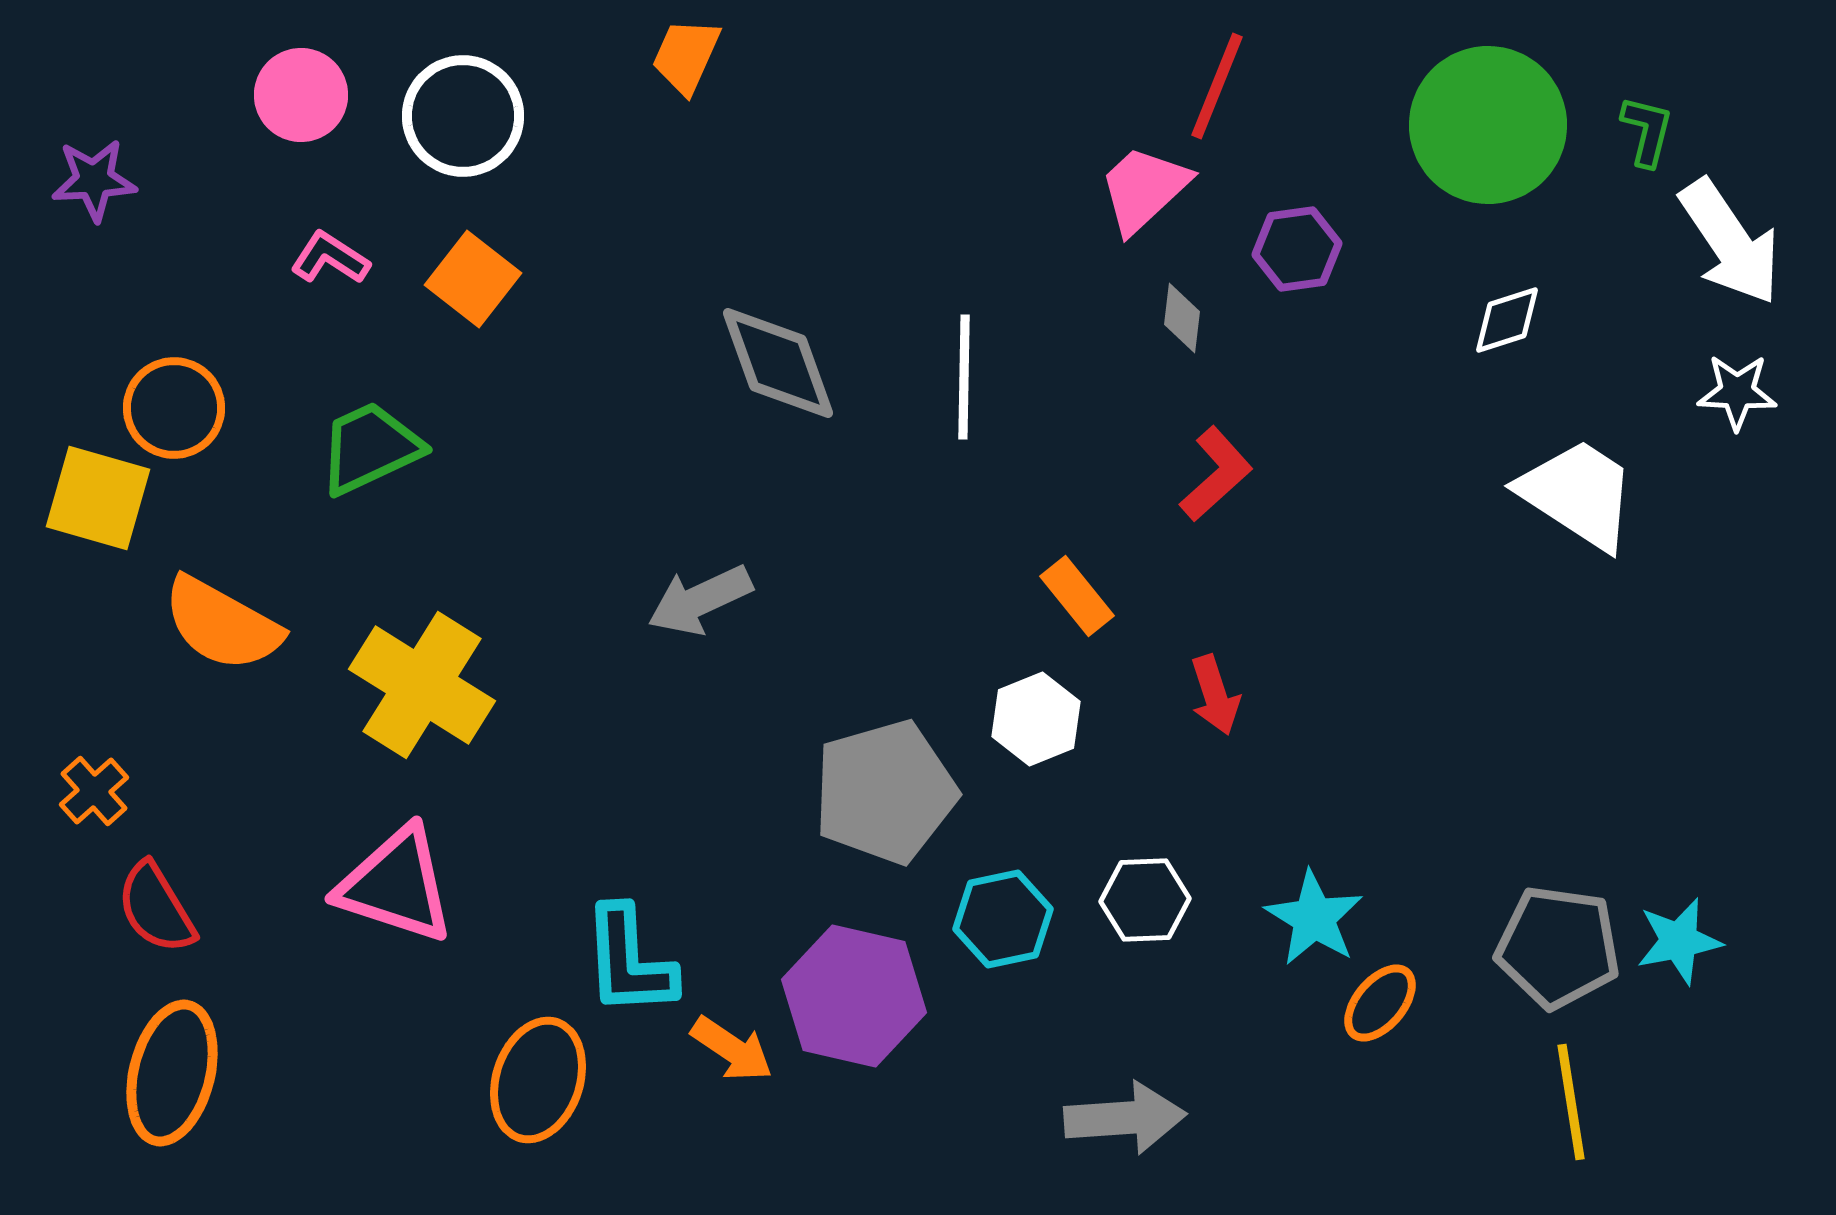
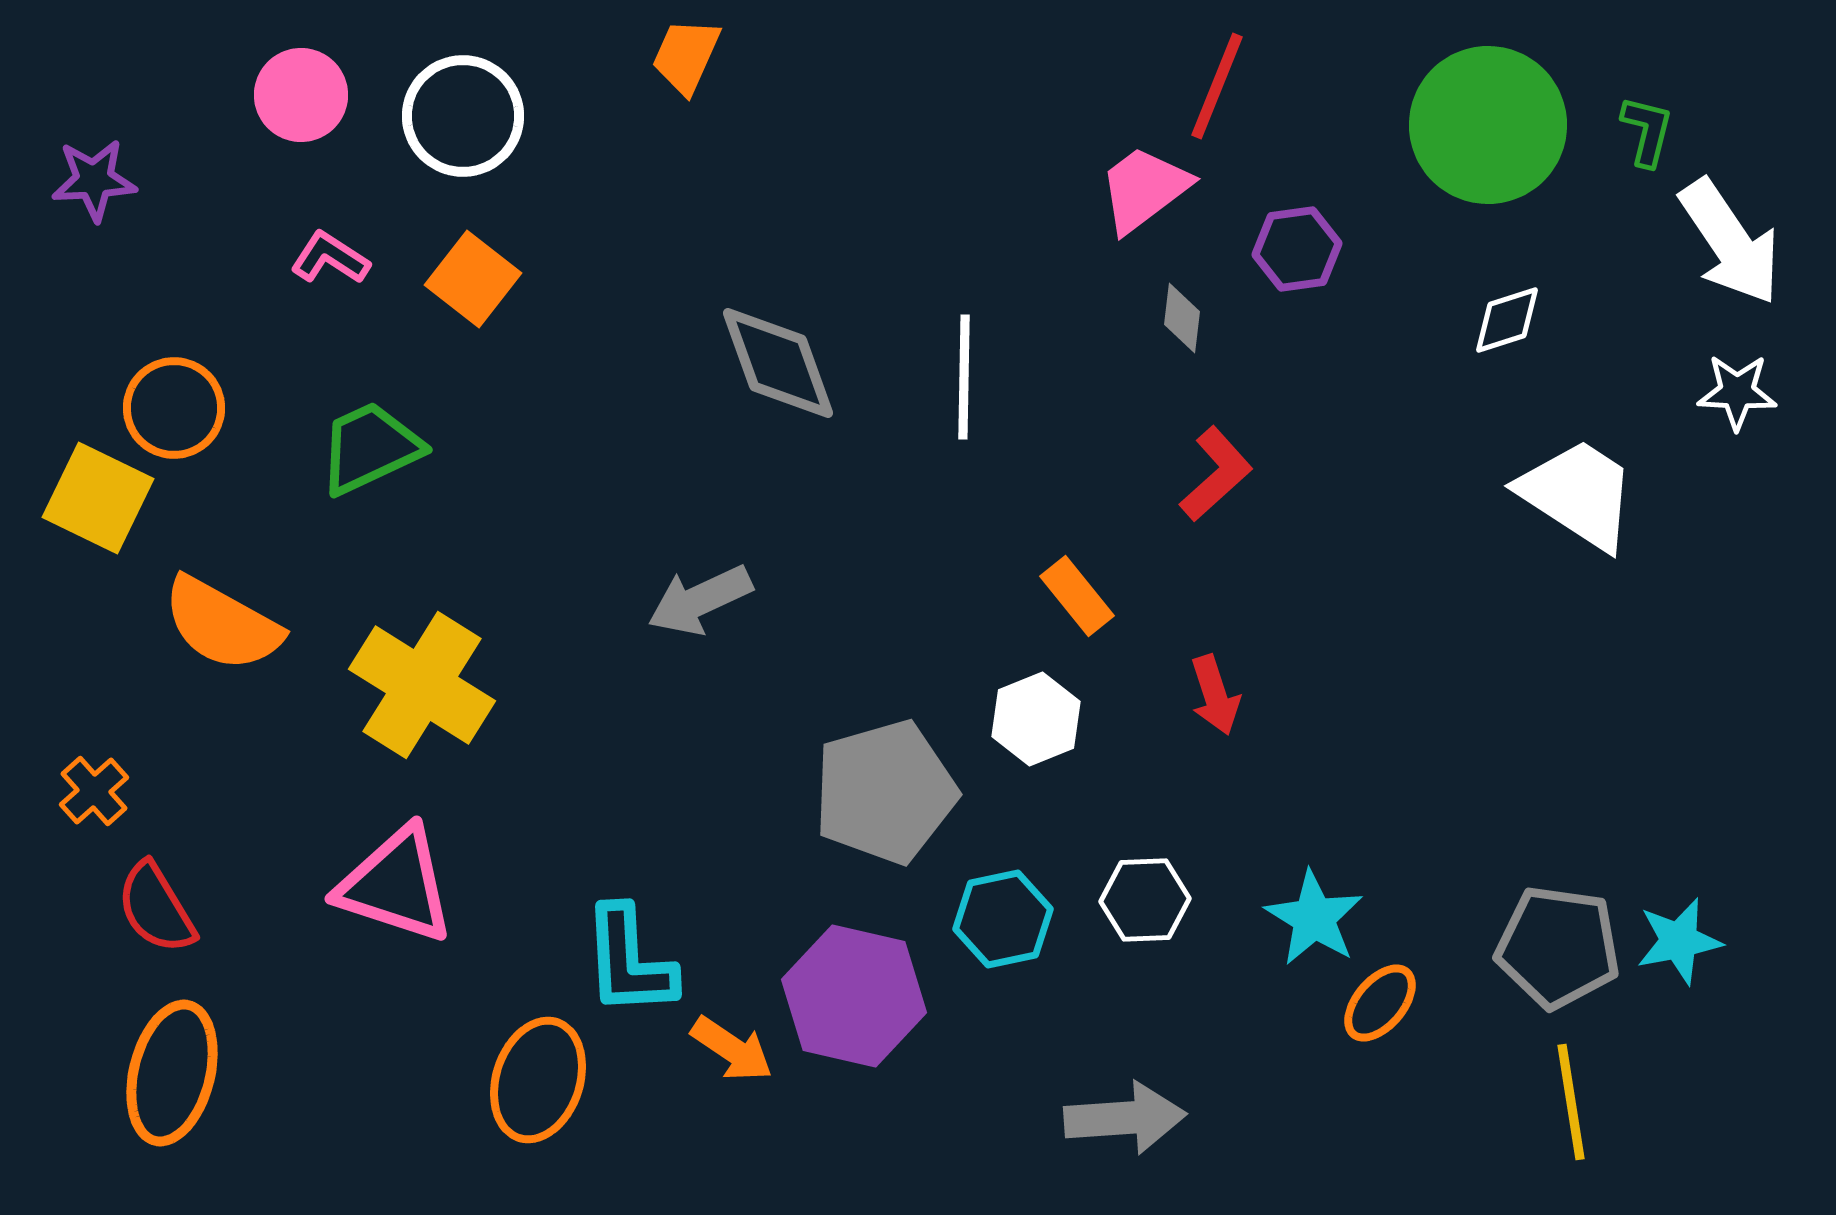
pink trapezoid at (1144, 189): rotated 6 degrees clockwise
yellow square at (98, 498): rotated 10 degrees clockwise
